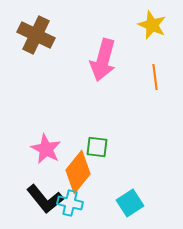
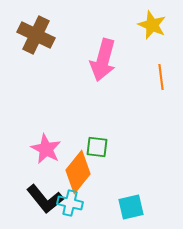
orange line: moved 6 px right
cyan square: moved 1 px right, 4 px down; rotated 20 degrees clockwise
